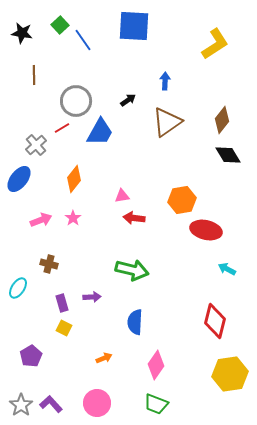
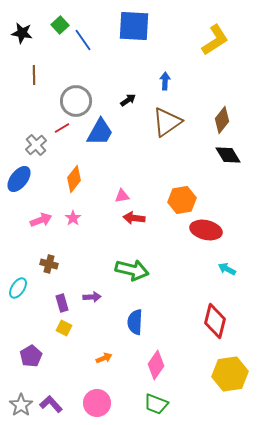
yellow L-shape: moved 4 px up
